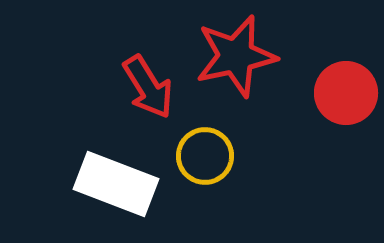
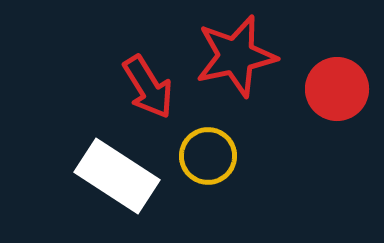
red circle: moved 9 px left, 4 px up
yellow circle: moved 3 px right
white rectangle: moved 1 px right, 8 px up; rotated 12 degrees clockwise
